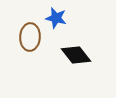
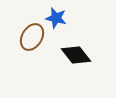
brown ellipse: moved 2 px right; rotated 28 degrees clockwise
